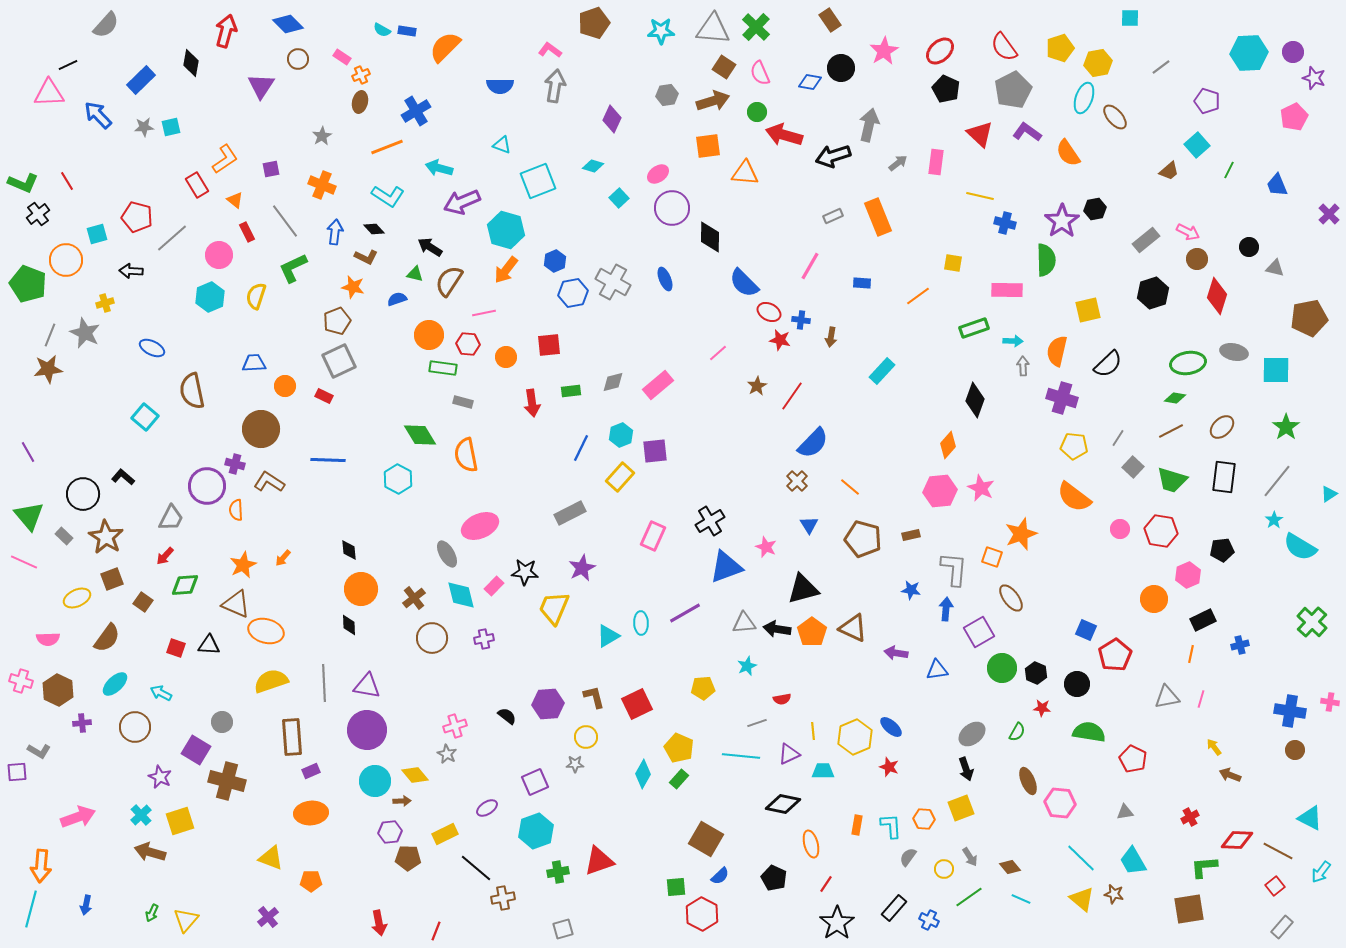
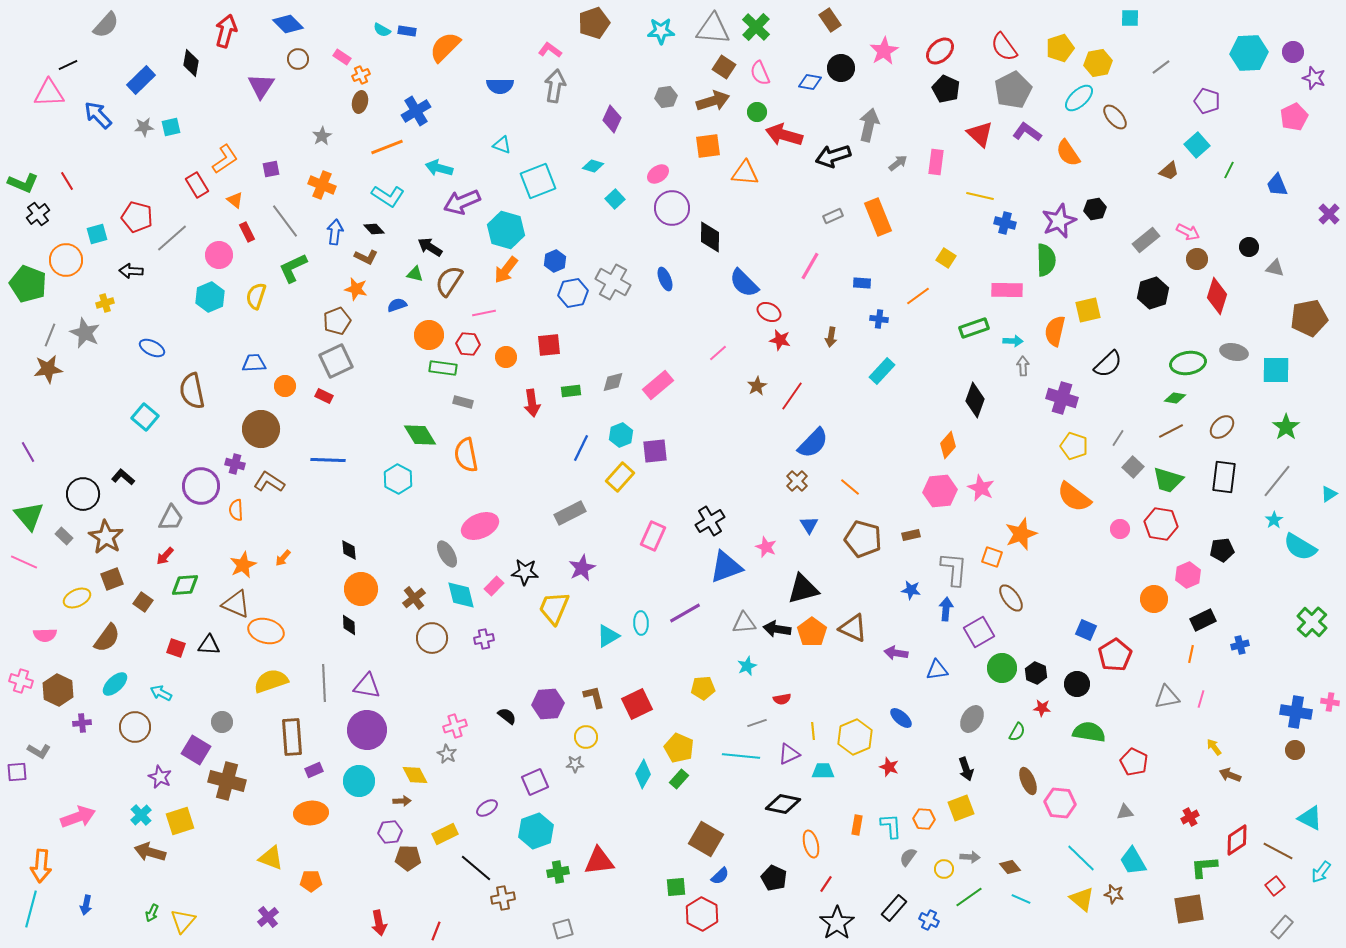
gray hexagon at (667, 95): moved 1 px left, 2 px down
cyan ellipse at (1084, 98): moved 5 px left; rotated 28 degrees clockwise
cyan square at (619, 198): moved 4 px left, 1 px down
purple star at (1062, 221): moved 3 px left; rotated 12 degrees clockwise
yellow square at (953, 263): moved 7 px left, 5 px up; rotated 24 degrees clockwise
orange star at (353, 287): moved 3 px right, 2 px down
blue semicircle at (397, 299): moved 6 px down
blue cross at (801, 320): moved 78 px right, 1 px up
orange semicircle at (1057, 351): moved 2 px left, 20 px up
gray square at (339, 361): moved 3 px left
yellow pentagon at (1074, 446): rotated 12 degrees clockwise
green trapezoid at (1172, 480): moved 4 px left
purple circle at (207, 486): moved 6 px left
red hexagon at (1161, 531): moved 7 px up
pink semicircle at (48, 639): moved 3 px left, 4 px up
blue cross at (1290, 711): moved 6 px right, 1 px down
blue ellipse at (891, 727): moved 10 px right, 9 px up
gray ellipse at (972, 734): moved 15 px up; rotated 20 degrees counterclockwise
red pentagon at (1133, 759): moved 1 px right, 3 px down
purple rectangle at (311, 771): moved 3 px right, 1 px up
yellow diamond at (415, 775): rotated 12 degrees clockwise
cyan circle at (375, 781): moved 16 px left
red diamond at (1237, 840): rotated 36 degrees counterclockwise
gray arrow at (970, 857): rotated 54 degrees counterclockwise
red triangle at (599, 861): rotated 12 degrees clockwise
yellow triangle at (186, 920): moved 3 px left, 1 px down
